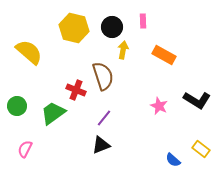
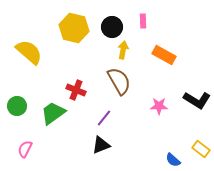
brown semicircle: moved 16 px right, 5 px down; rotated 12 degrees counterclockwise
pink star: rotated 24 degrees counterclockwise
